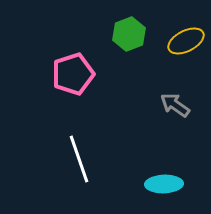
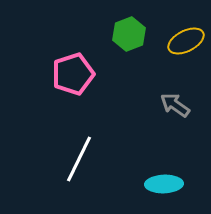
white line: rotated 45 degrees clockwise
